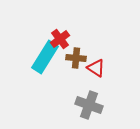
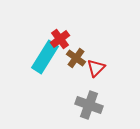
brown cross: rotated 30 degrees clockwise
red triangle: rotated 42 degrees clockwise
